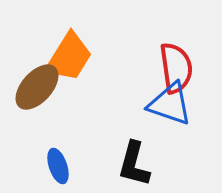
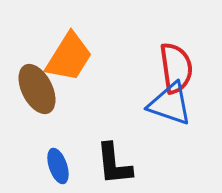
brown ellipse: moved 2 px down; rotated 69 degrees counterclockwise
black L-shape: moved 20 px left; rotated 21 degrees counterclockwise
